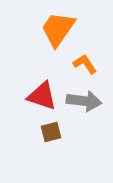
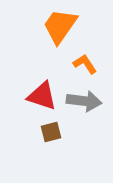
orange trapezoid: moved 2 px right, 3 px up
